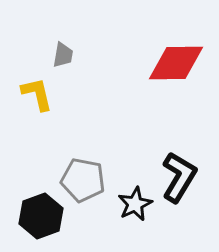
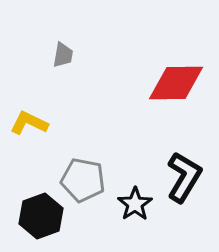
red diamond: moved 20 px down
yellow L-shape: moved 8 px left, 29 px down; rotated 51 degrees counterclockwise
black L-shape: moved 5 px right
black star: rotated 8 degrees counterclockwise
